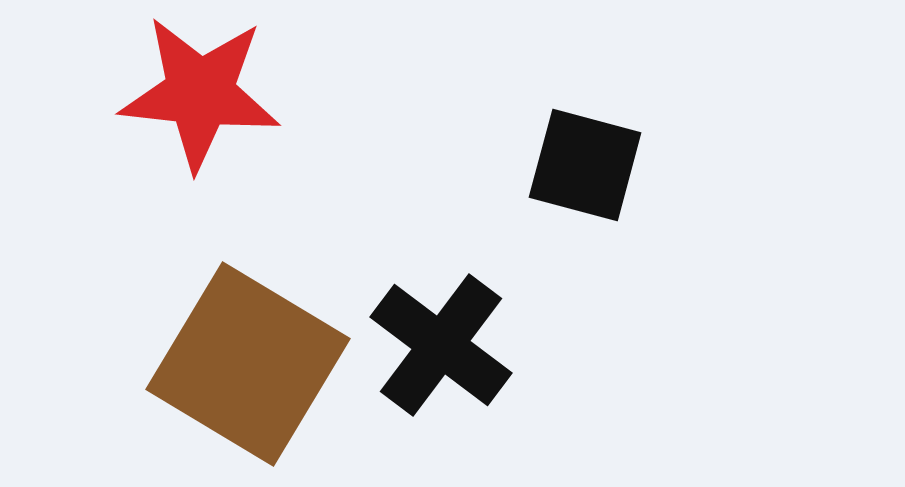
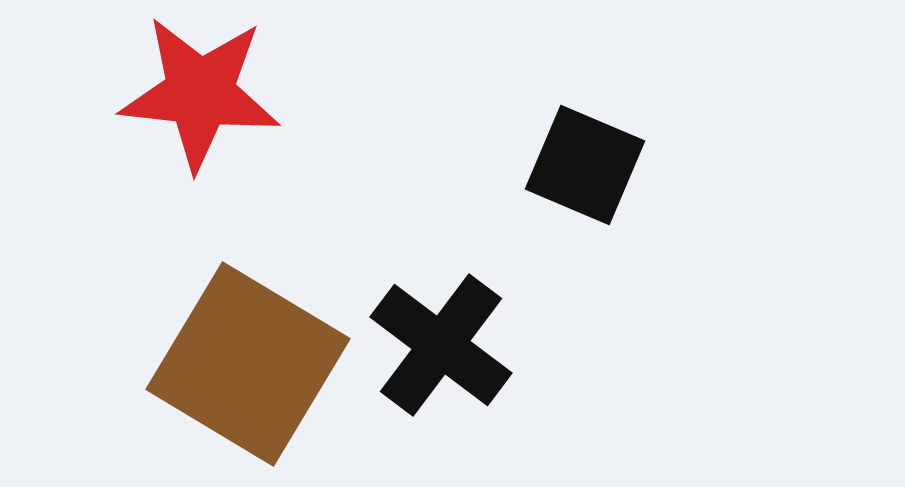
black square: rotated 8 degrees clockwise
